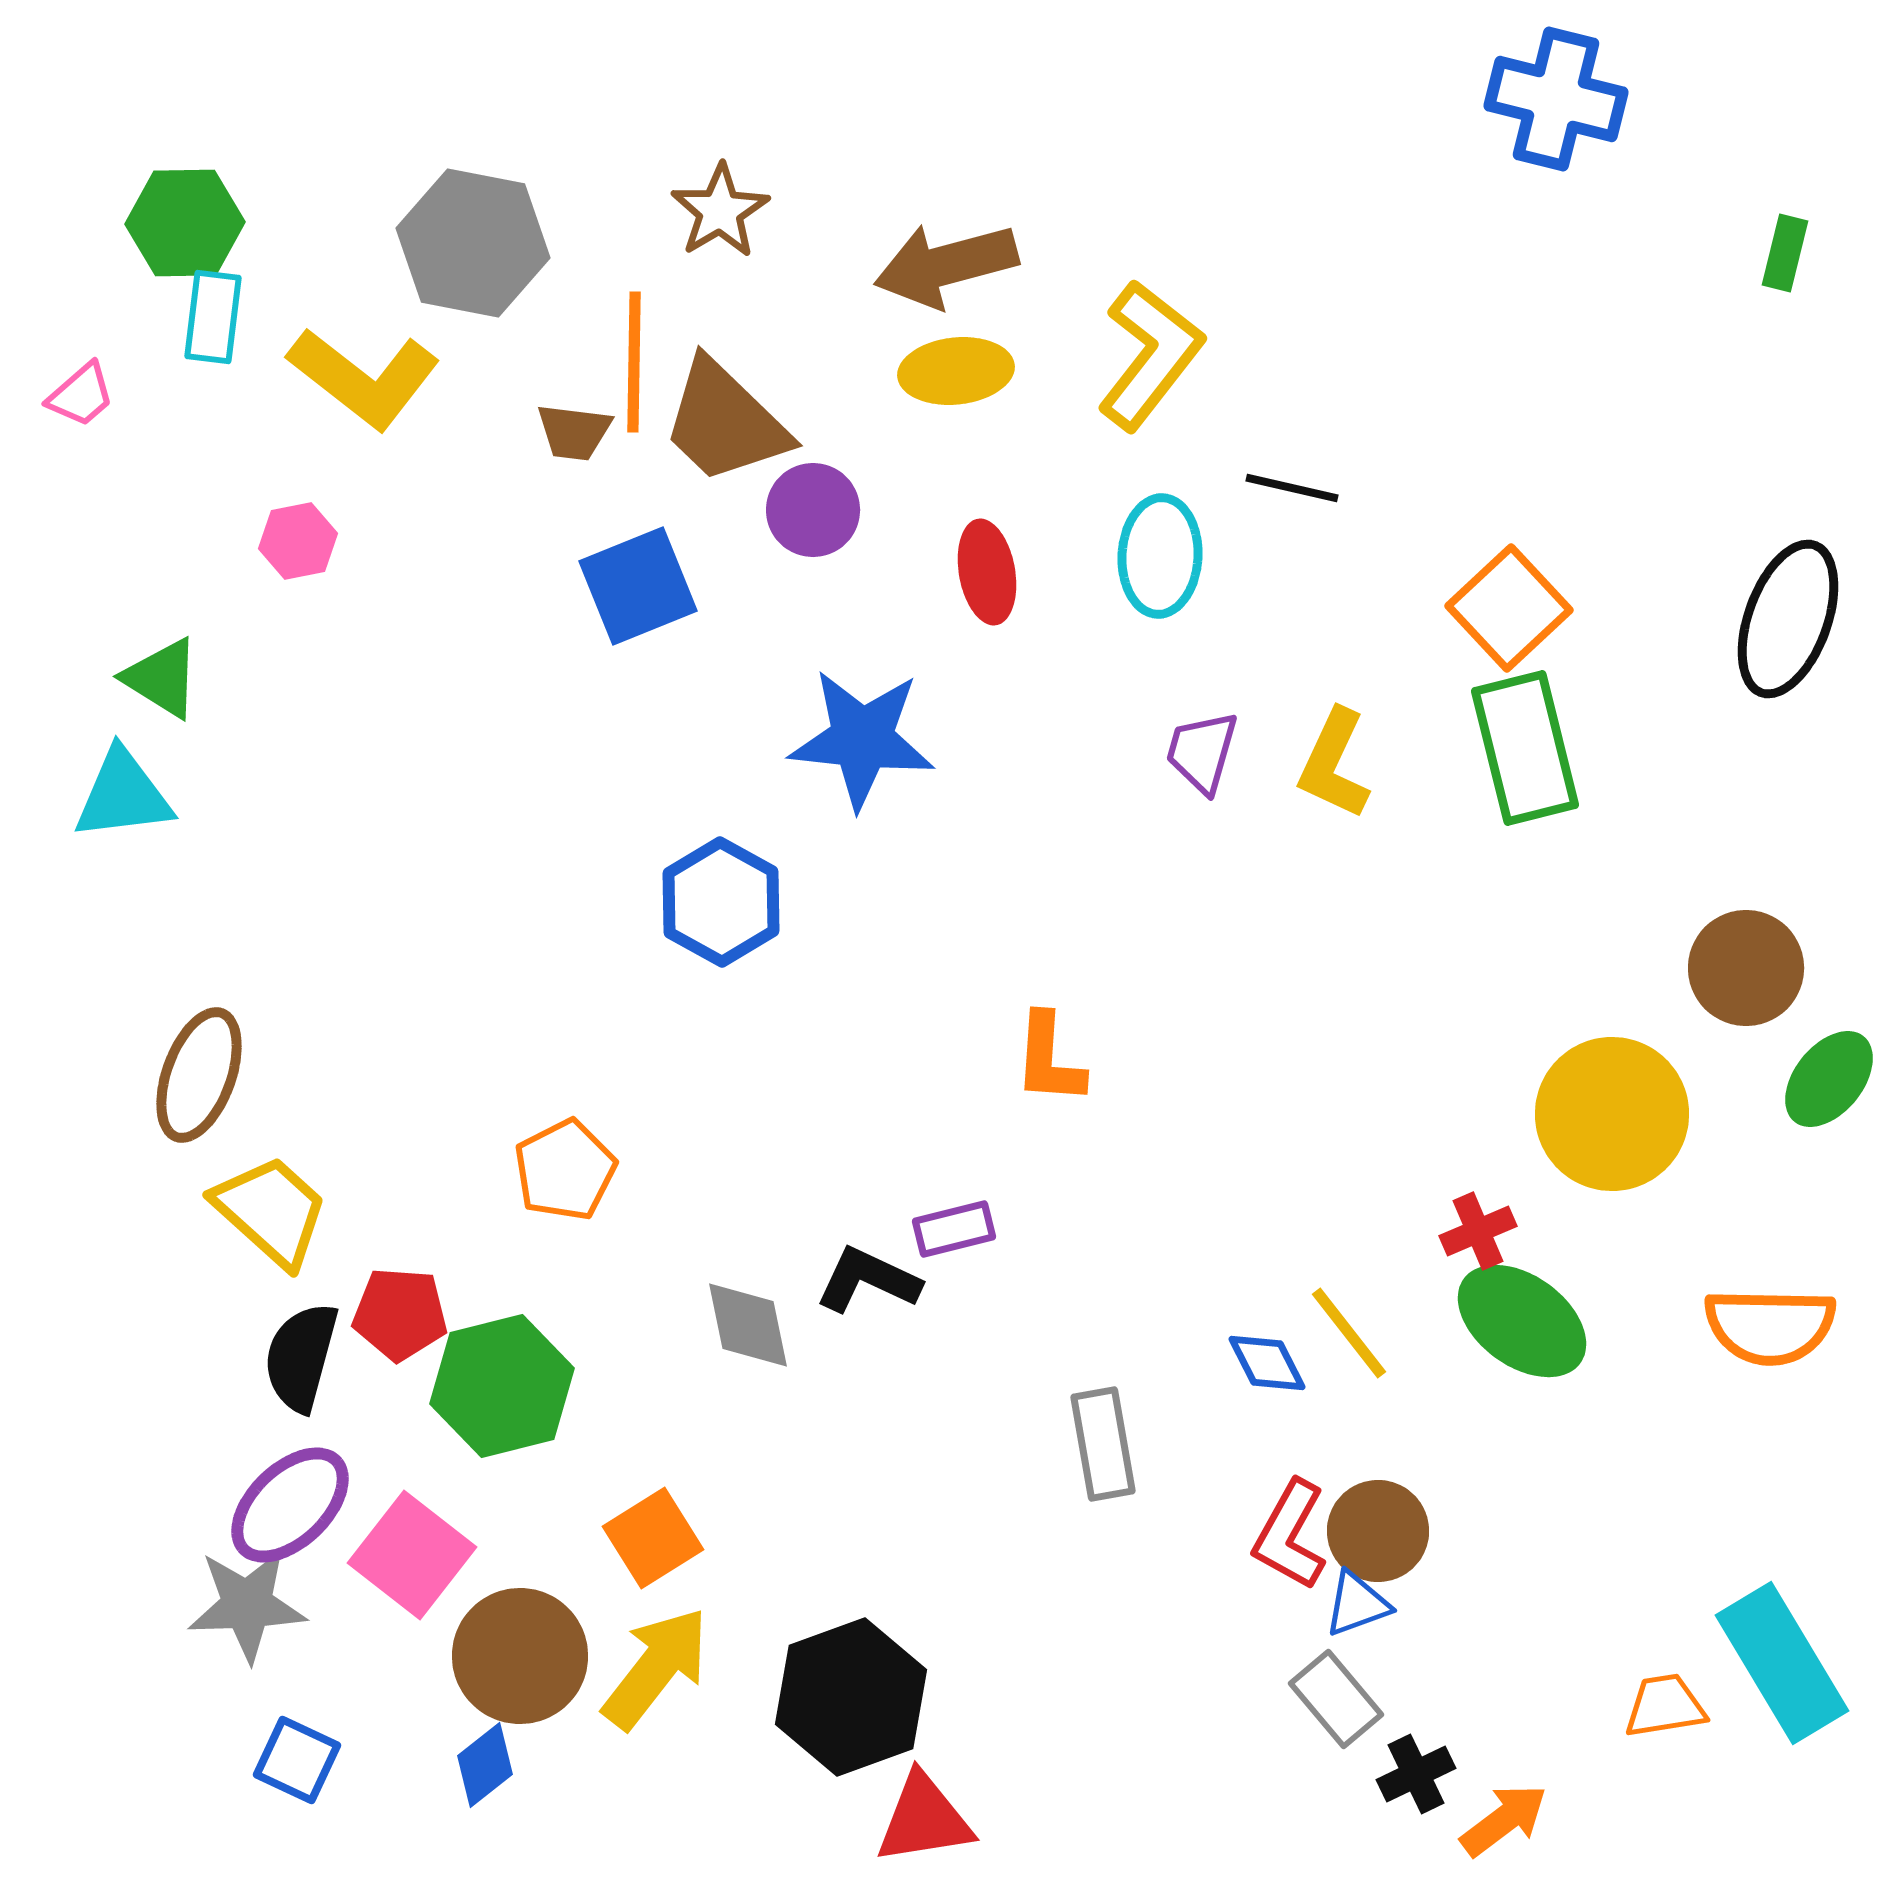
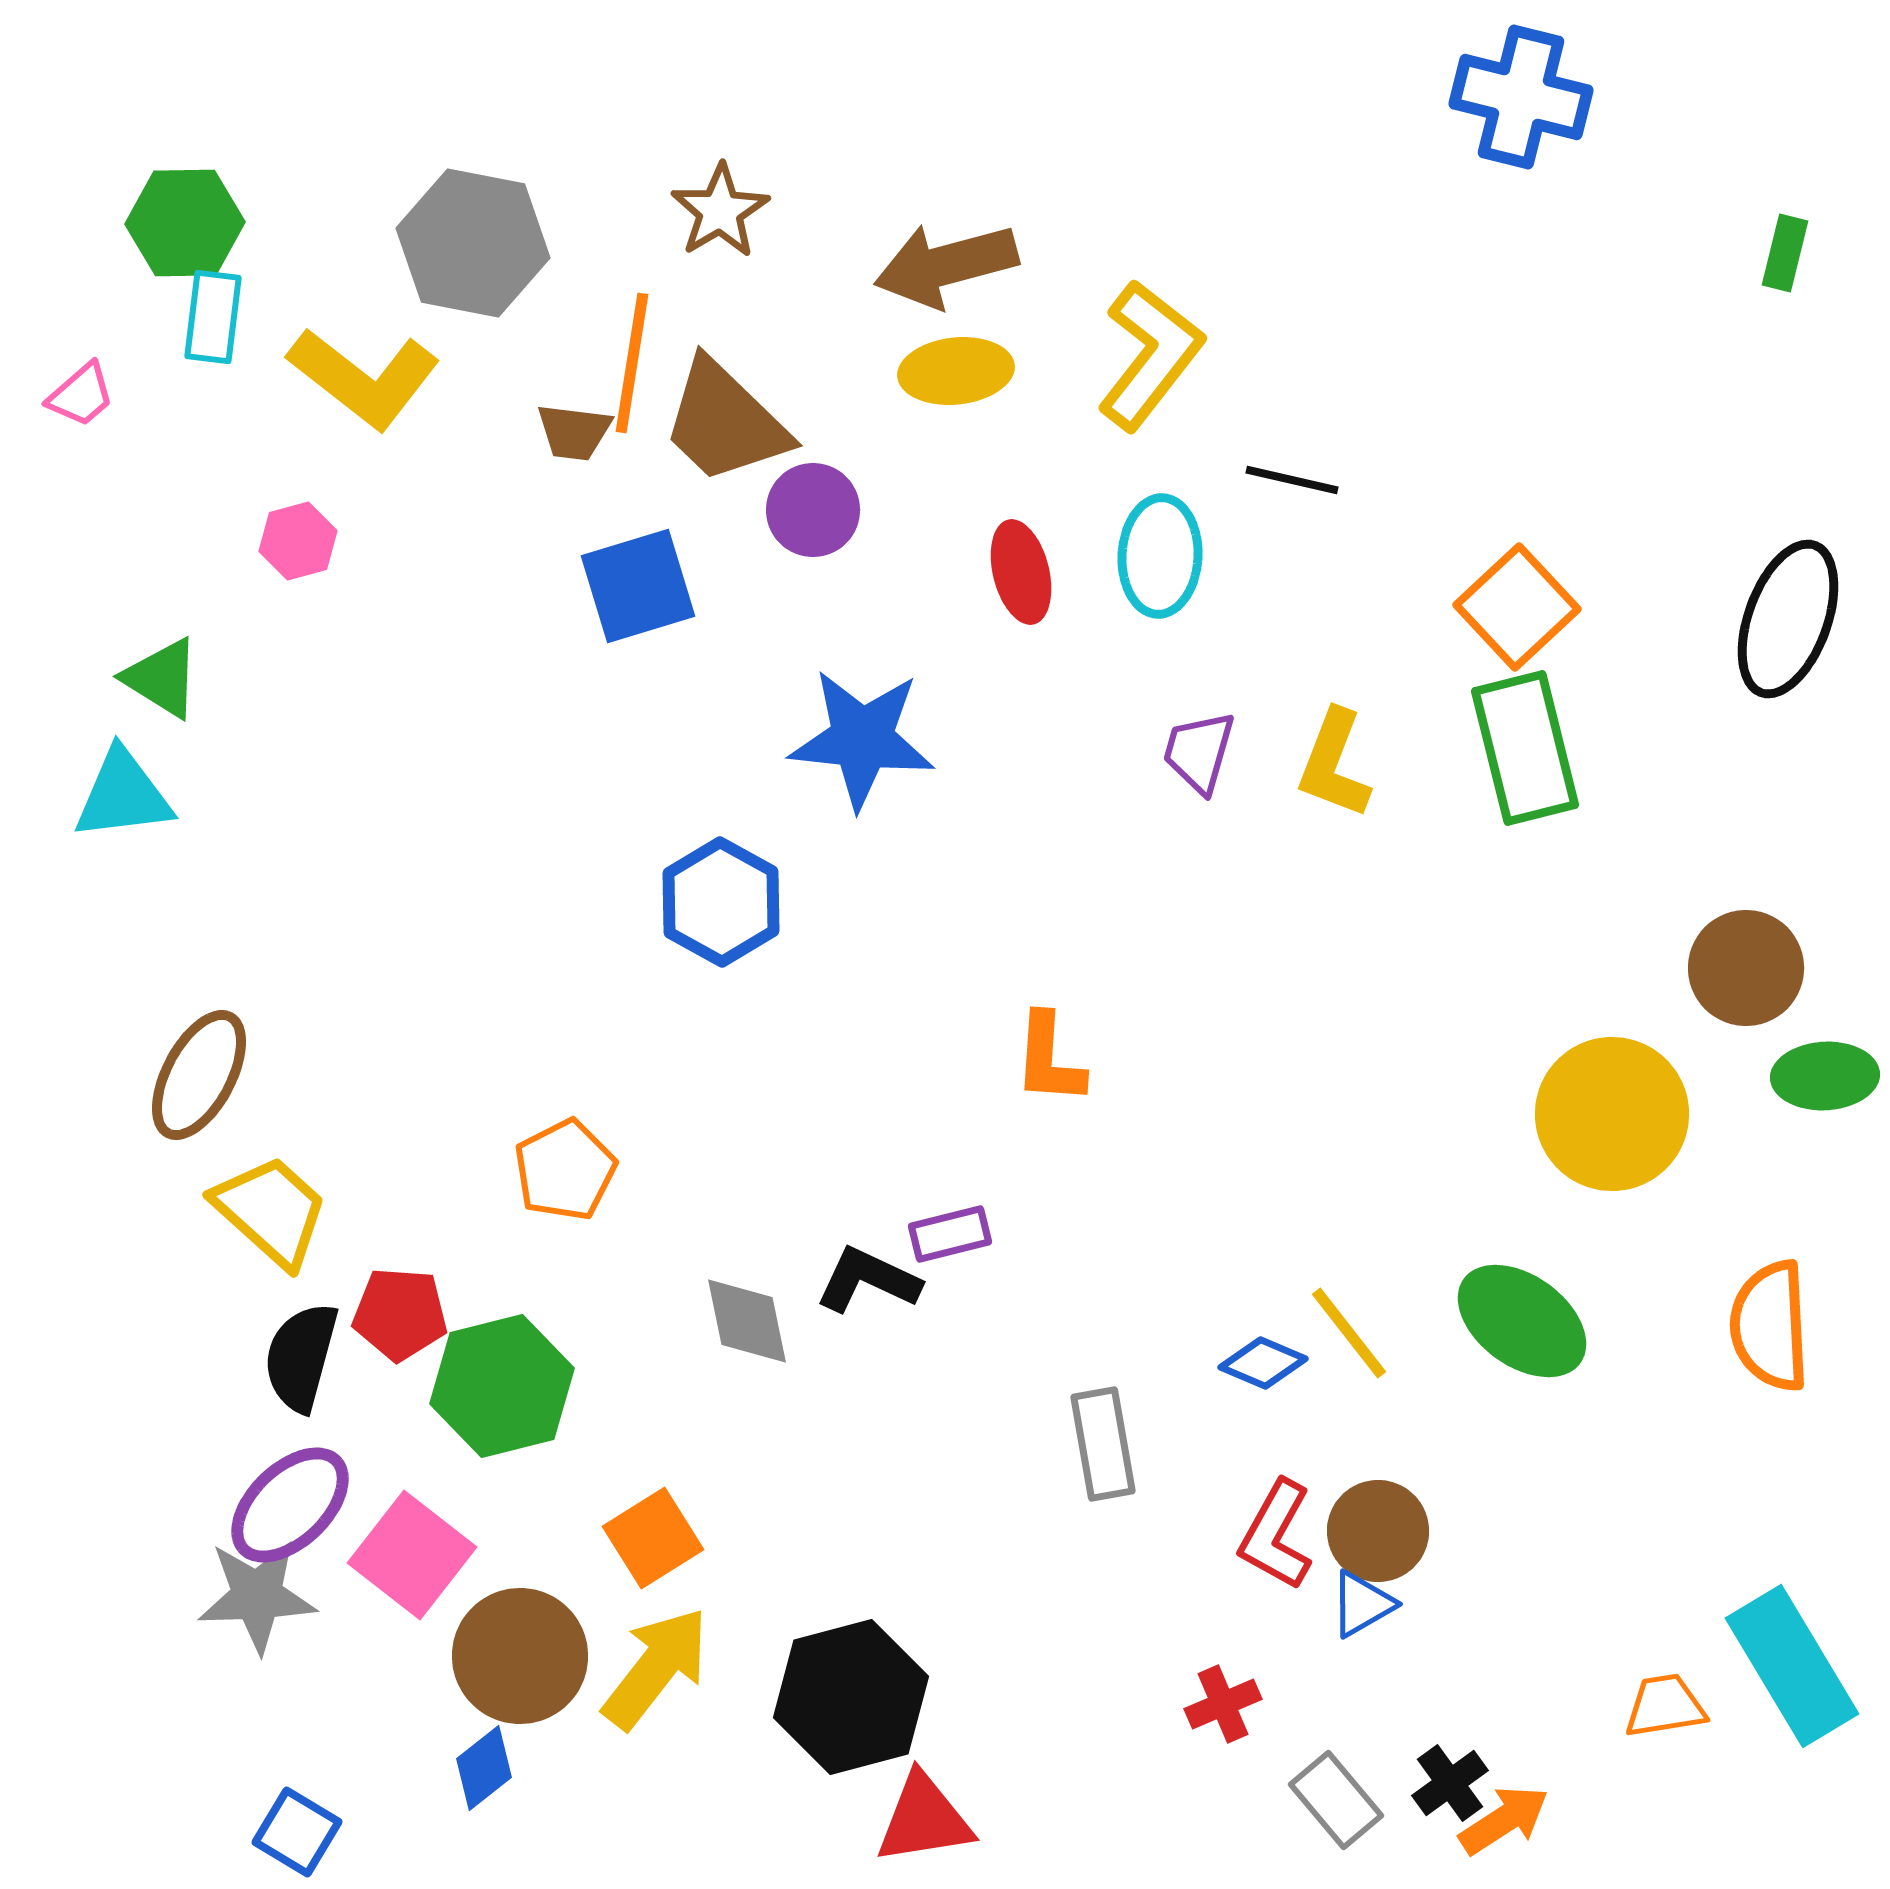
blue cross at (1556, 99): moved 35 px left, 2 px up
orange line at (634, 362): moved 2 px left, 1 px down; rotated 8 degrees clockwise
black line at (1292, 488): moved 8 px up
pink hexagon at (298, 541): rotated 4 degrees counterclockwise
red ellipse at (987, 572): moved 34 px right; rotated 4 degrees counterclockwise
blue square at (638, 586): rotated 5 degrees clockwise
orange square at (1509, 608): moved 8 px right, 1 px up
purple trapezoid at (1202, 752): moved 3 px left
yellow L-shape at (1334, 764): rotated 4 degrees counterclockwise
brown ellipse at (199, 1075): rotated 8 degrees clockwise
green ellipse at (1829, 1079): moved 4 px left, 3 px up; rotated 48 degrees clockwise
purple rectangle at (954, 1229): moved 4 px left, 5 px down
red cross at (1478, 1231): moved 255 px left, 473 px down
gray diamond at (748, 1325): moved 1 px left, 4 px up
orange semicircle at (1770, 1326): rotated 86 degrees clockwise
blue diamond at (1267, 1363): moved 4 px left; rotated 40 degrees counterclockwise
red L-shape at (1290, 1535): moved 14 px left
blue triangle at (1357, 1604): moved 5 px right; rotated 10 degrees counterclockwise
gray star at (247, 1605): moved 10 px right, 9 px up
cyan rectangle at (1782, 1663): moved 10 px right, 3 px down
black hexagon at (851, 1697): rotated 5 degrees clockwise
gray rectangle at (1336, 1699): moved 101 px down
blue square at (297, 1760): moved 72 px down; rotated 6 degrees clockwise
blue diamond at (485, 1765): moved 1 px left, 3 px down
black cross at (1416, 1774): moved 34 px right, 9 px down; rotated 10 degrees counterclockwise
orange arrow at (1504, 1820): rotated 4 degrees clockwise
